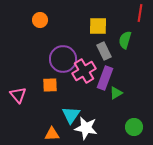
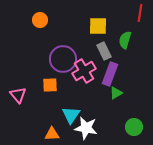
purple rectangle: moved 5 px right, 4 px up
